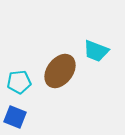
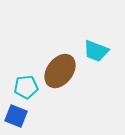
cyan pentagon: moved 7 px right, 5 px down
blue square: moved 1 px right, 1 px up
